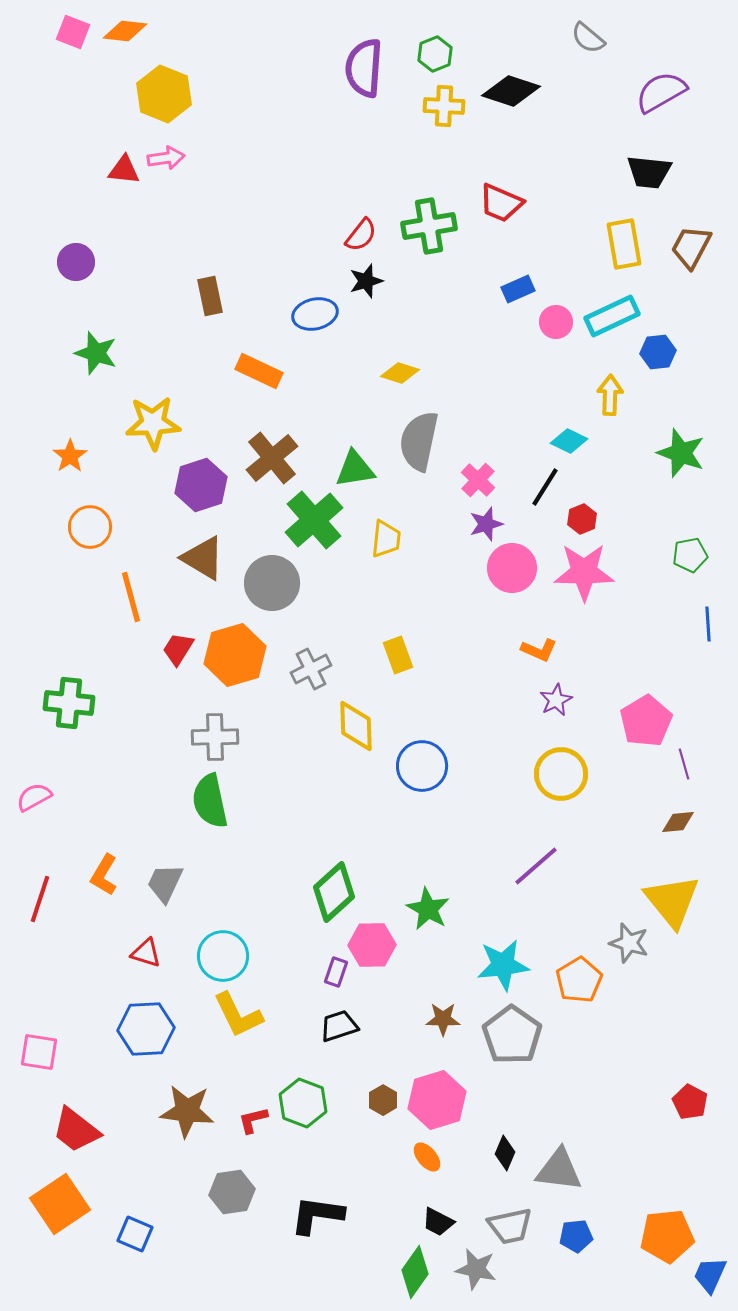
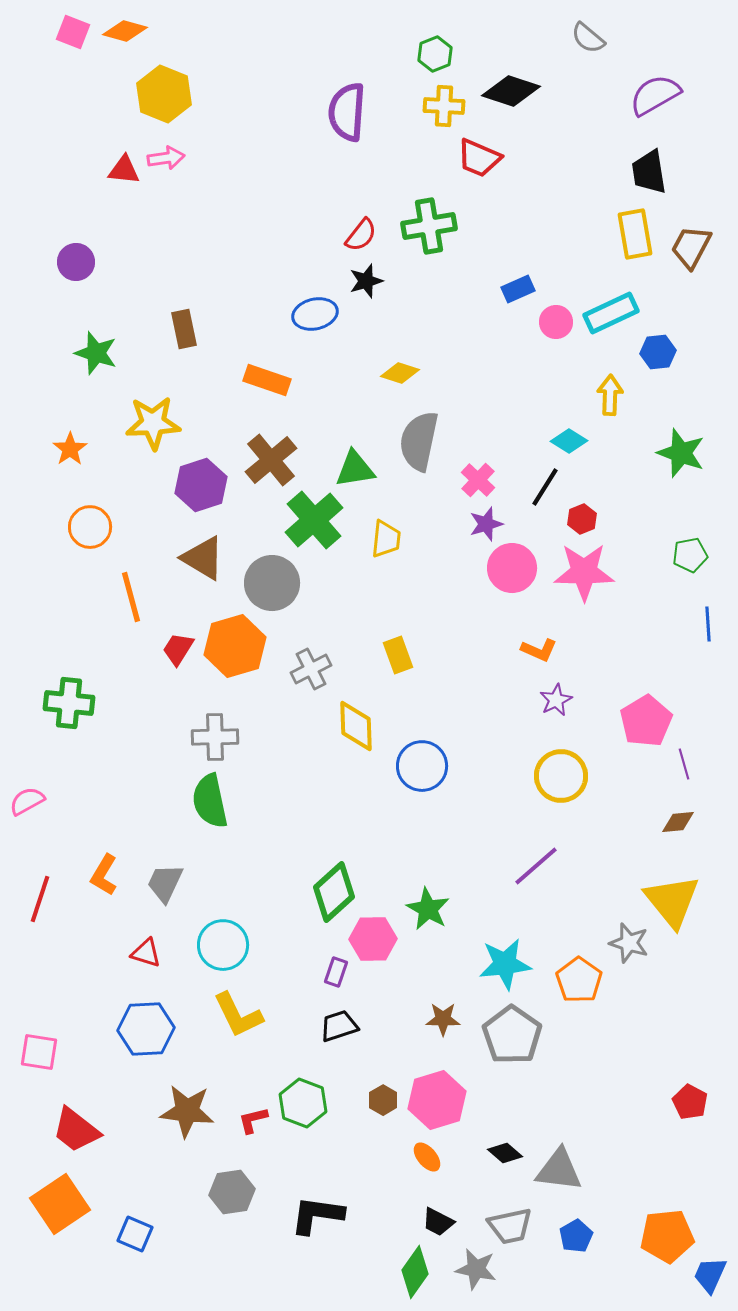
orange diamond at (125, 31): rotated 9 degrees clockwise
purple semicircle at (364, 68): moved 17 px left, 44 px down
purple semicircle at (661, 92): moved 6 px left, 3 px down
black trapezoid at (649, 172): rotated 75 degrees clockwise
red trapezoid at (501, 203): moved 22 px left, 45 px up
yellow rectangle at (624, 244): moved 11 px right, 10 px up
brown rectangle at (210, 296): moved 26 px left, 33 px down
cyan rectangle at (612, 316): moved 1 px left, 3 px up
orange rectangle at (259, 371): moved 8 px right, 9 px down; rotated 6 degrees counterclockwise
cyan diamond at (569, 441): rotated 6 degrees clockwise
orange star at (70, 456): moved 7 px up
brown cross at (272, 458): moved 1 px left, 2 px down
orange hexagon at (235, 655): moved 9 px up
yellow circle at (561, 774): moved 2 px down
pink semicircle at (34, 797): moved 7 px left, 4 px down
pink hexagon at (372, 945): moved 1 px right, 6 px up
cyan circle at (223, 956): moved 11 px up
cyan star at (503, 965): moved 2 px right, 1 px up
orange pentagon at (579, 980): rotated 6 degrees counterclockwise
black diamond at (505, 1153): rotated 72 degrees counterclockwise
blue pentagon at (576, 1236): rotated 24 degrees counterclockwise
